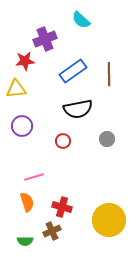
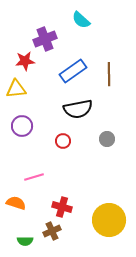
orange semicircle: moved 11 px left, 1 px down; rotated 54 degrees counterclockwise
